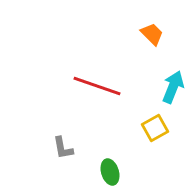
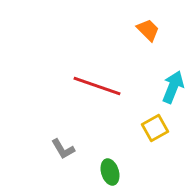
orange trapezoid: moved 4 px left, 4 px up
gray L-shape: moved 1 px down; rotated 20 degrees counterclockwise
